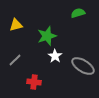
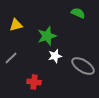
green semicircle: rotated 40 degrees clockwise
white star: rotated 24 degrees clockwise
gray line: moved 4 px left, 2 px up
